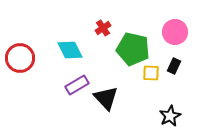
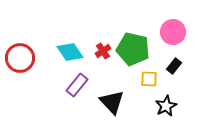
red cross: moved 23 px down
pink circle: moved 2 px left
cyan diamond: moved 2 px down; rotated 8 degrees counterclockwise
black rectangle: rotated 14 degrees clockwise
yellow square: moved 2 px left, 6 px down
purple rectangle: rotated 20 degrees counterclockwise
black triangle: moved 6 px right, 4 px down
black star: moved 4 px left, 10 px up
